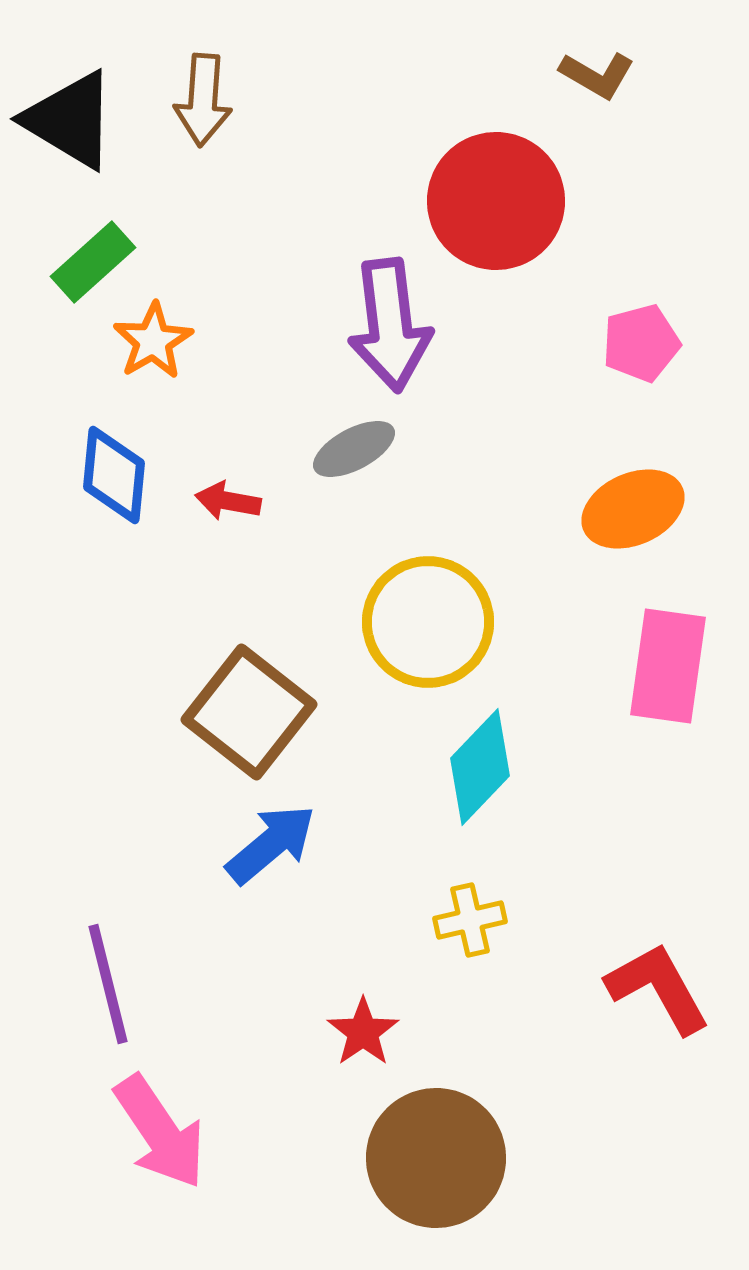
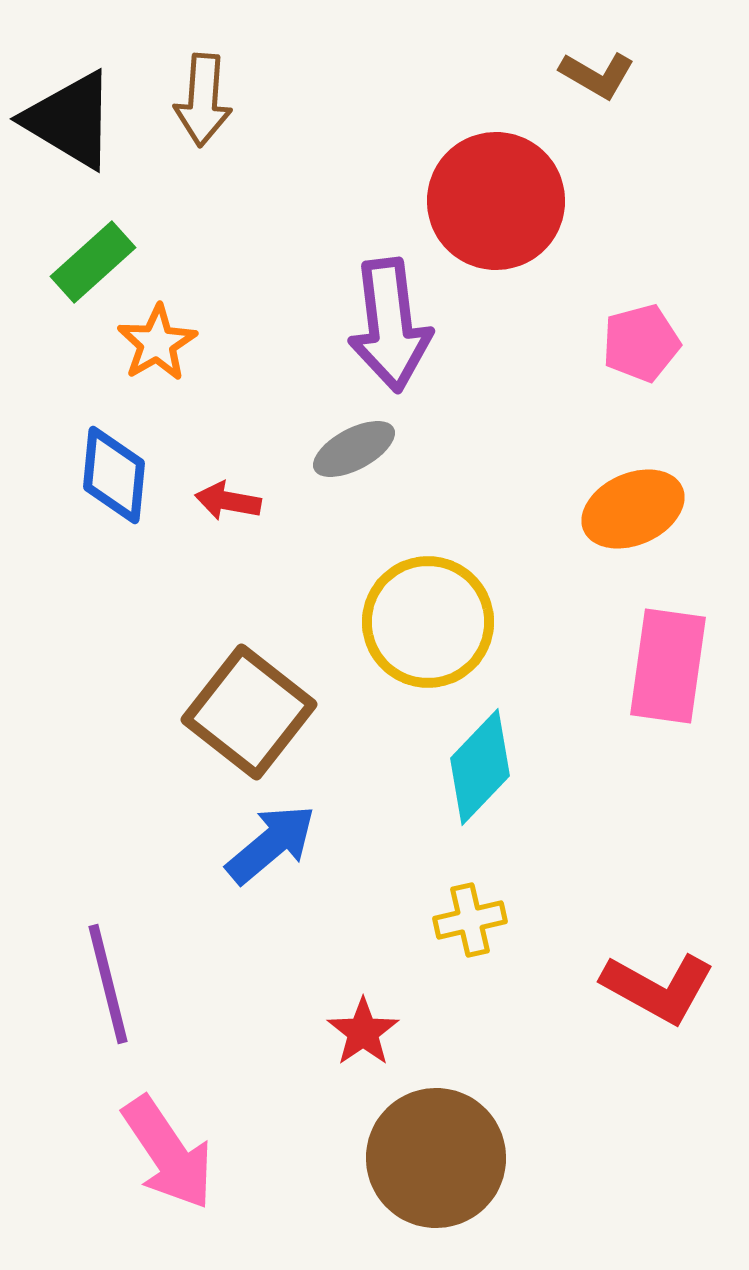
orange star: moved 4 px right, 2 px down
red L-shape: rotated 148 degrees clockwise
pink arrow: moved 8 px right, 21 px down
